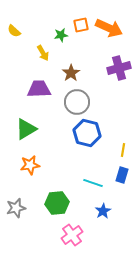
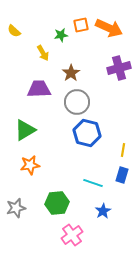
green triangle: moved 1 px left, 1 px down
